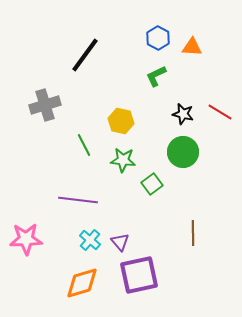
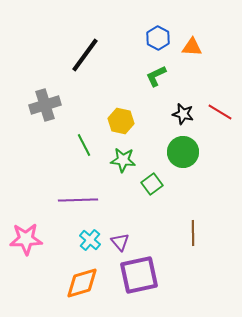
purple line: rotated 9 degrees counterclockwise
